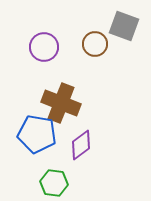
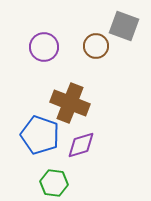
brown circle: moved 1 px right, 2 px down
brown cross: moved 9 px right
blue pentagon: moved 3 px right, 1 px down; rotated 9 degrees clockwise
purple diamond: rotated 20 degrees clockwise
